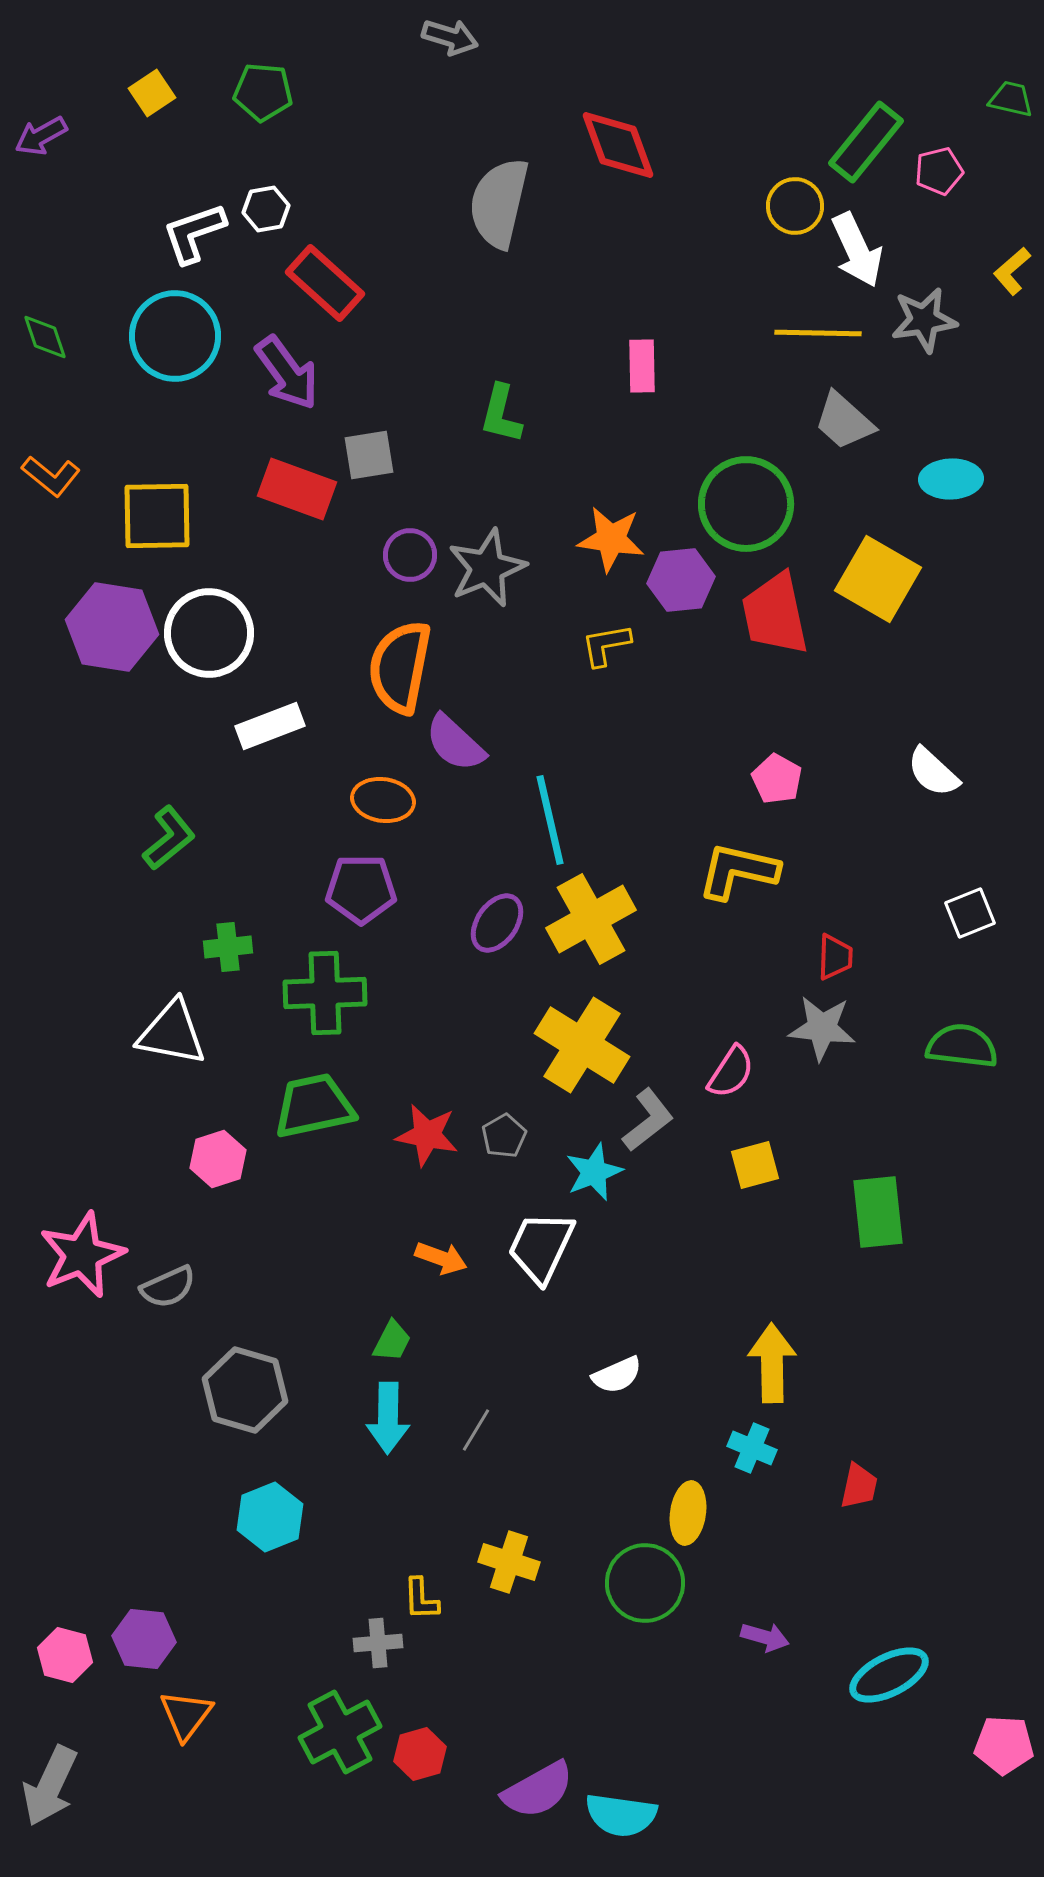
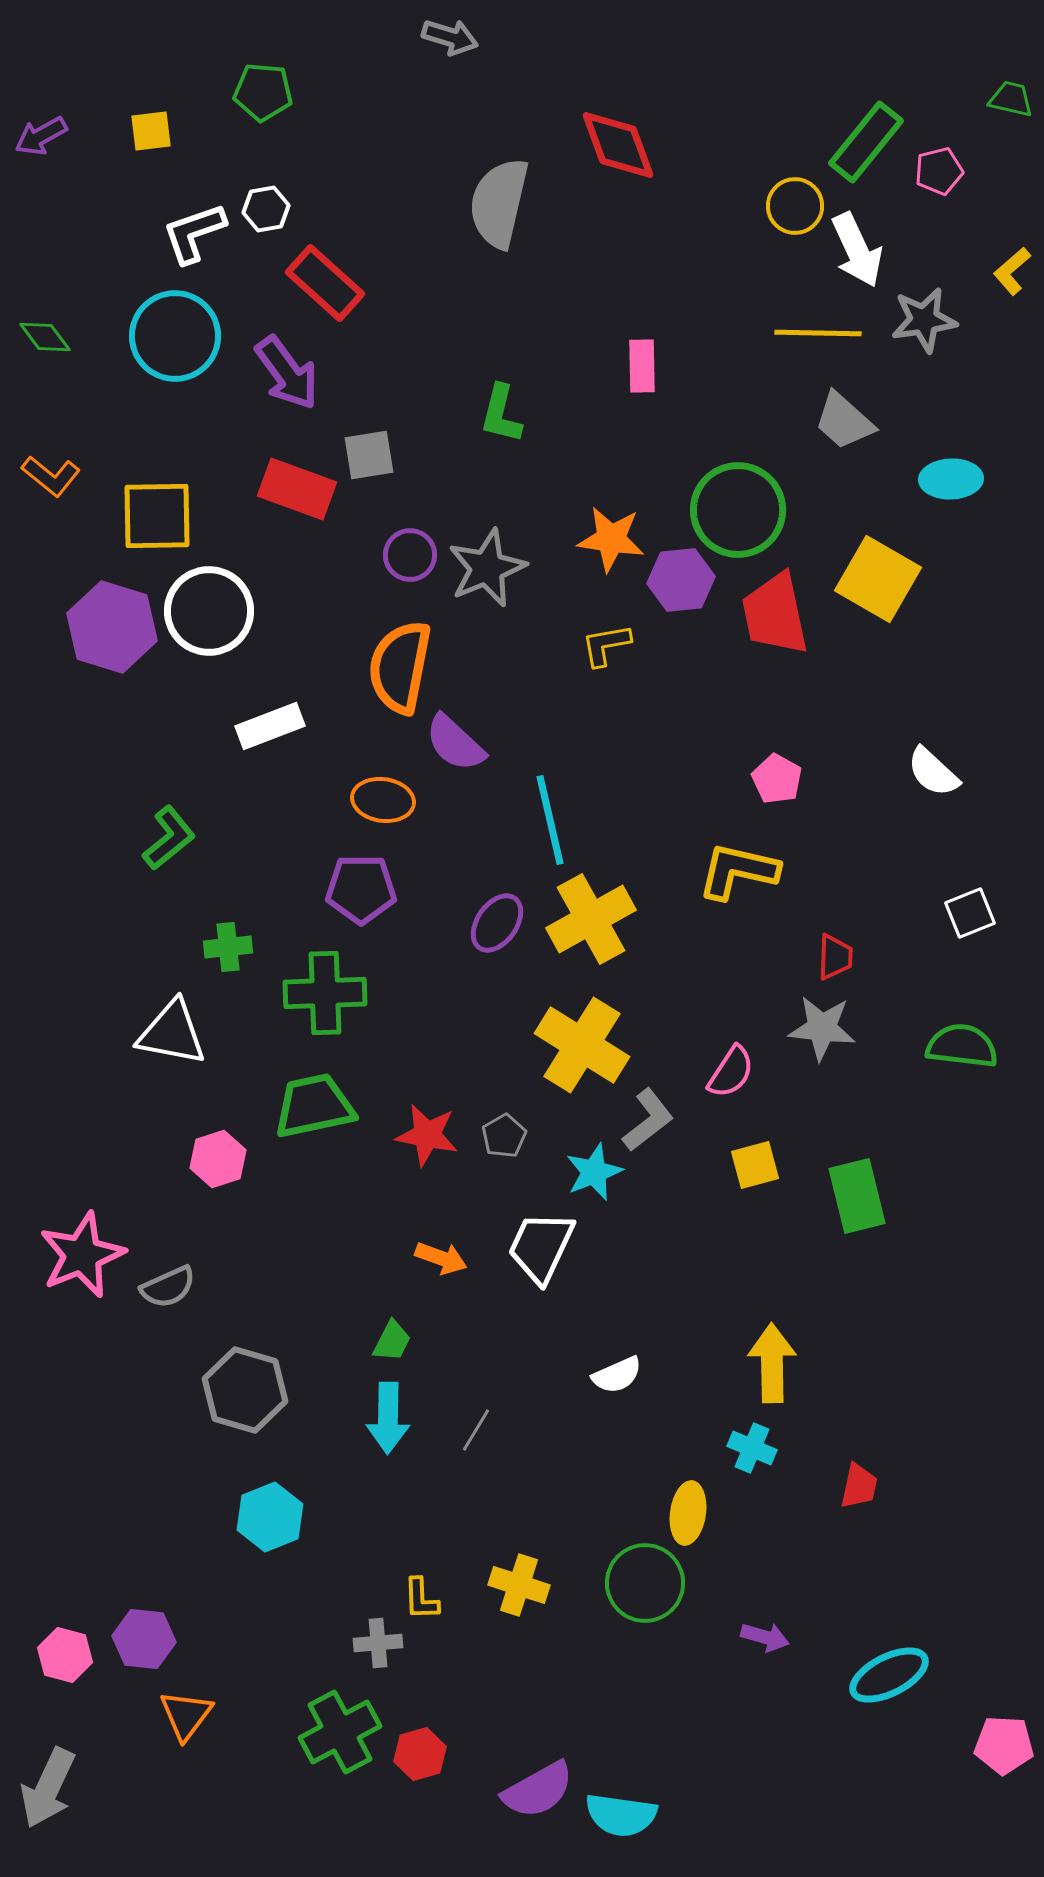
yellow square at (152, 93): moved 1 px left, 38 px down; rotated 27 degrees clockwise
green diamond at (45, 337): rotated 18 degrees counterclockwise
green circle at (746, 504): moved 8 px left, 6 px down
purple hexagon at (112, 627): rotated 8 degrees clockwise
white circle at (209, 633): moved 22 px up
green rectangle at (878, 1212): moved 21 px left, 16 px up; rotated 8 degrees counterclockwise
yellow cross at (509, 1562): moved 10 px right, 23 px down
gray arrow at (50, 1786): moved 2 px left, 2 px down
